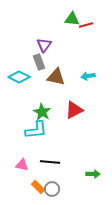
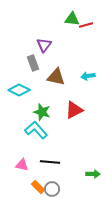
gray rectangle: moved 6 px left, 1 px down
cyan diamond: moved 13 px down
green star: rotated 12 degrees counterclockwise
cyan L-shape: rotated 125 degrees counterclockwise
